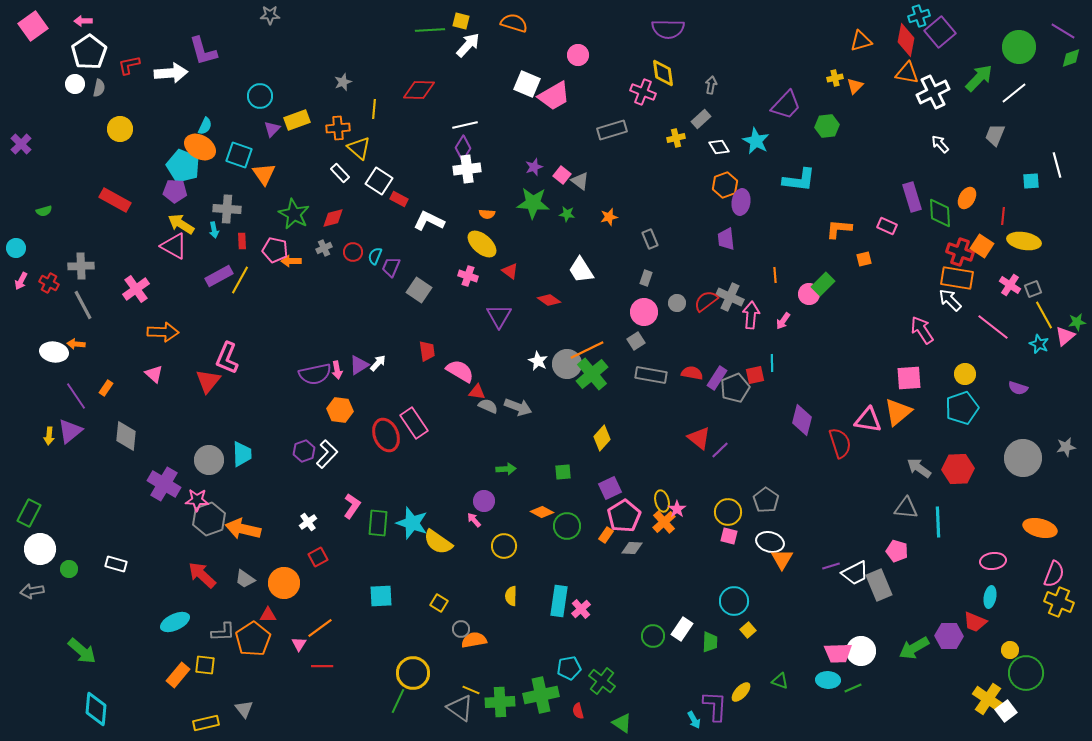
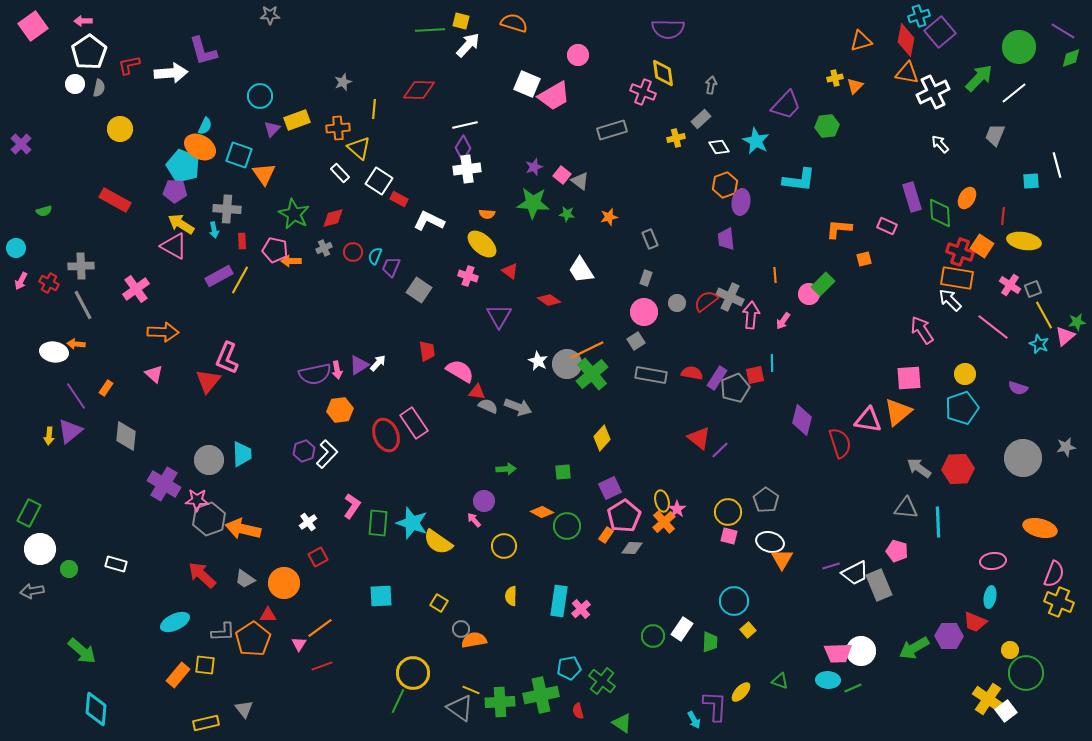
orange hexagon at (340, 410): rotated 15 degrees counterclockwise
red line at (322, 666): rotated 20 degrees counterclockwise
